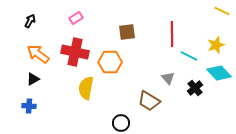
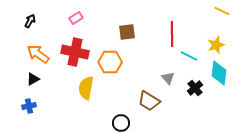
cyan diamond: rotated 50 degrees clockwise
blue cross: rotated 16 degrees counterclockwise
